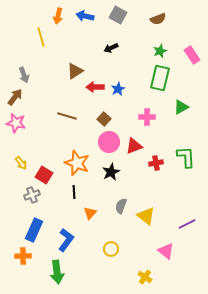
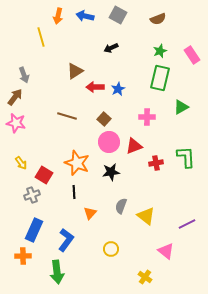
black star: rotated 18 degrees clockwise
